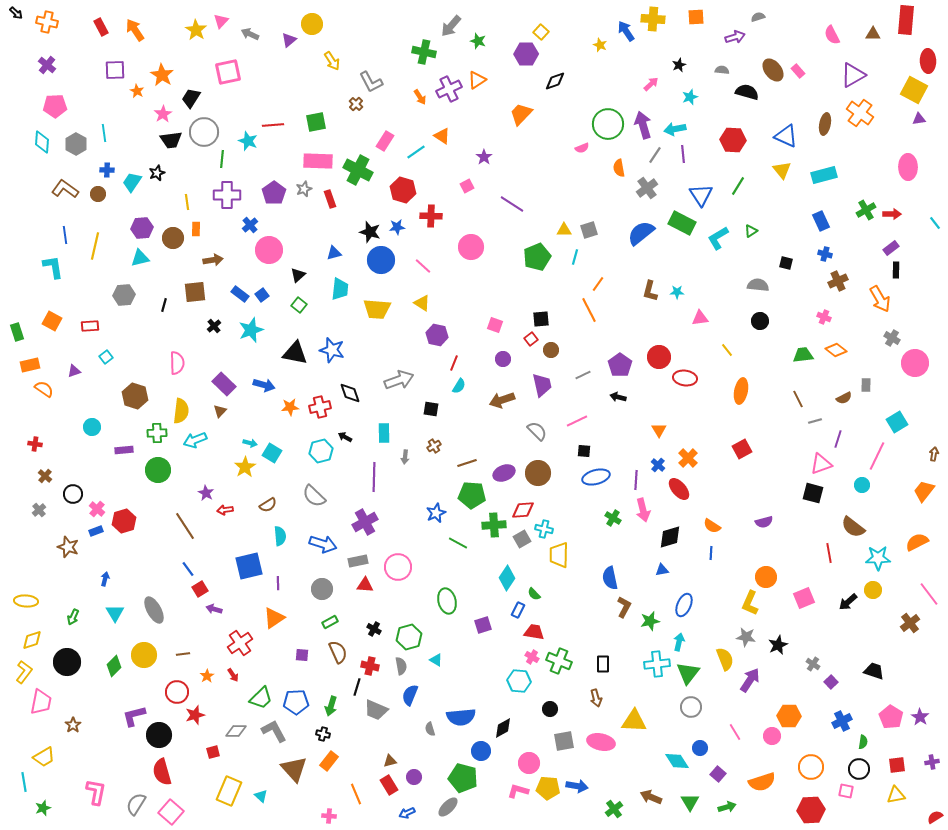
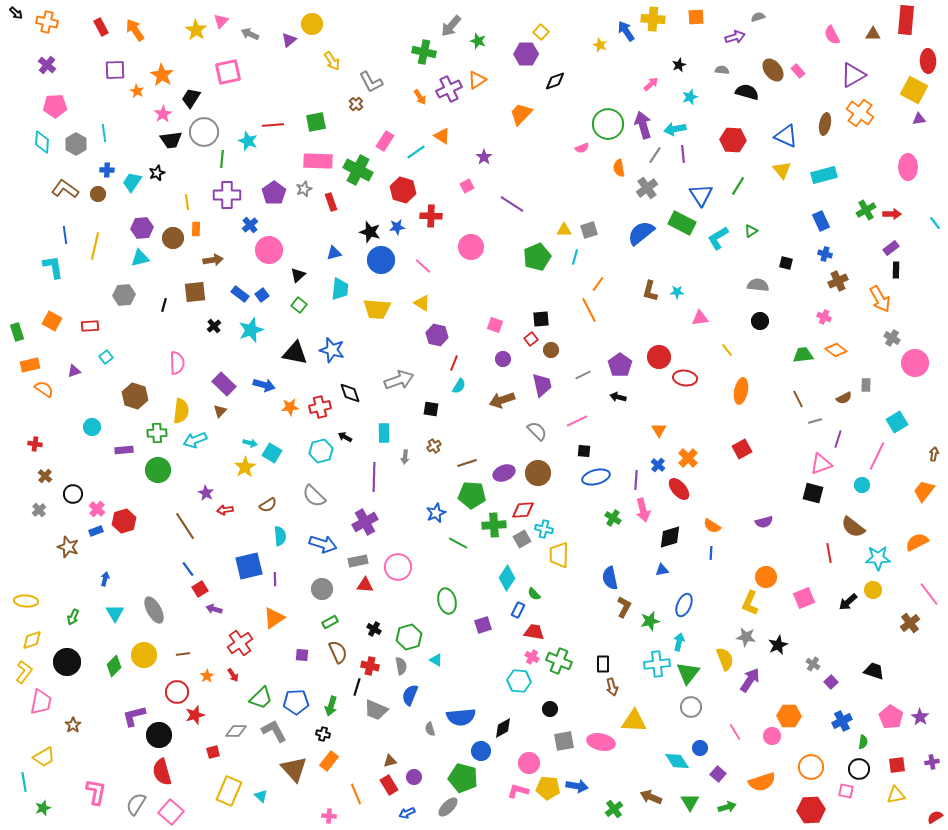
red rectangle at (330, 199): moved 1 px right, 3 px down
purple line at (278, 583): moved 3 px left, 4 px up
brown arrow at (596, 698): moved 16 px right, 11 px up
